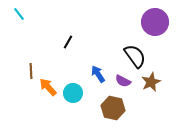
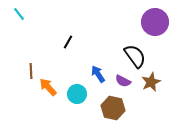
cyan circle: moved 4 px right, 1 px down
